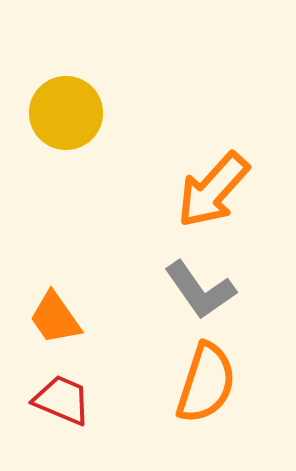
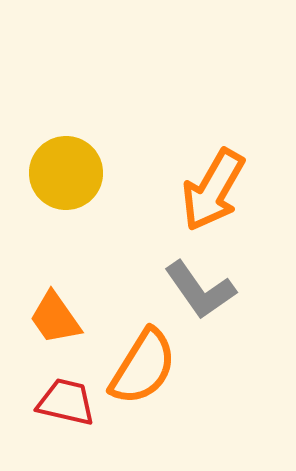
yellow circle: moved 60 px down
orange arrow: rotated 12 degrees counterclockwise
orange semicircle: moved 63 px left, 16 px up; rotated 14 degrees clockwise
red trapezoid: moved 4 px right, 2 px down; rotated 10 degrees counterclockwise
